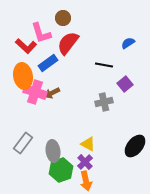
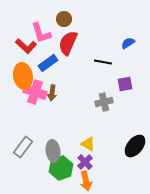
brown circle: moved 1 px right, 1 px down
red semicircle: rotated 15 degrees counterclockwise
black line: moved 1 px left, 3 px up
purple square: rotated 28 degrees clockwise
brown arrow: rotated 56 degrees counterclockwise
gray rectangle: moved 4 px down
green hexagon: moved 2 px up
